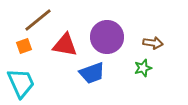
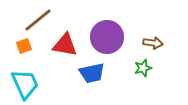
blue trapezoid: rotated 8 degrees clockwise
cyan trapezoid: moved 4 px right, 1 px down
